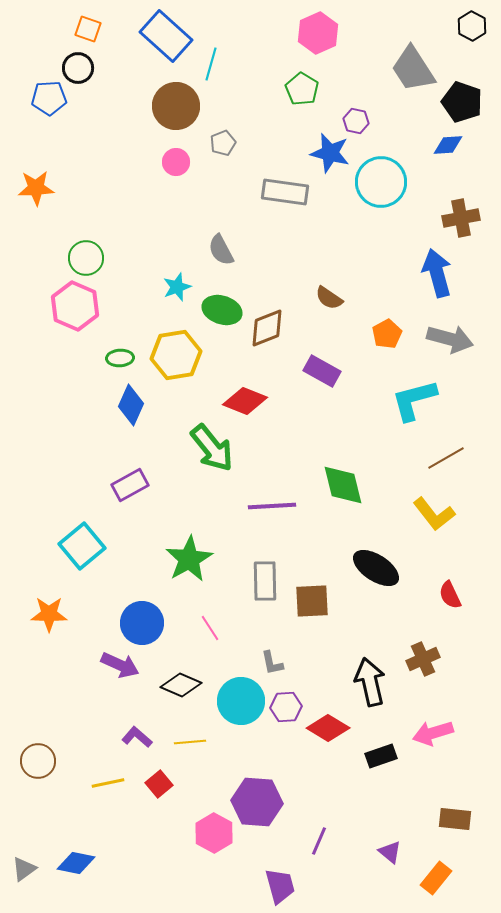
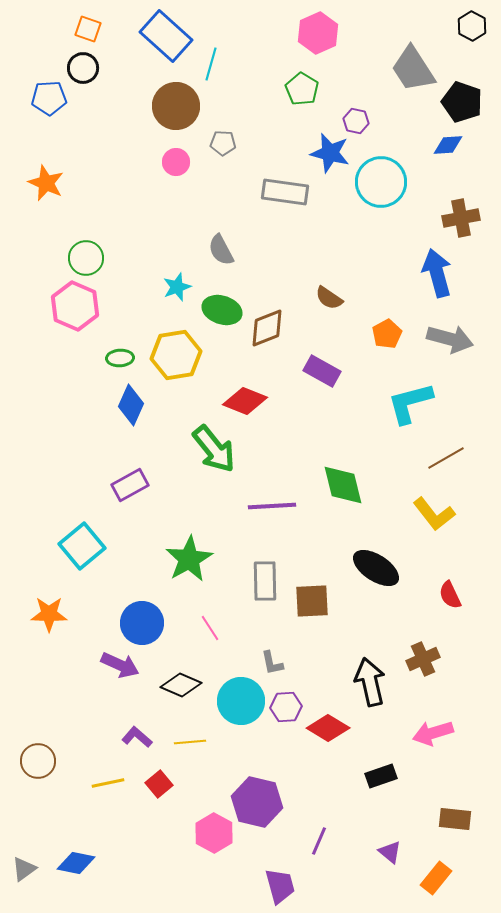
black circle at (78, 68): moved 5 px right
gray pentagon at (223, 143): rotated 25 degrees clockwise
orange star at (36, 188): moved 10 px right, 5 px up; rotated 27 degrees clockwise
cyan L-shape at (414, 400): moved 4 px left, 3 px down
green arrow at (212, 448): moved 2 px right, 1 px down
black rectangle at (381, 756): moved 20 px down
purple hexagon at (257, 802): rotated 9 degrees clockwise
